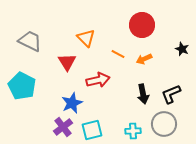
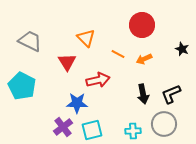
blue star: moved 5 px right; rotated 25 degrees clockwise
